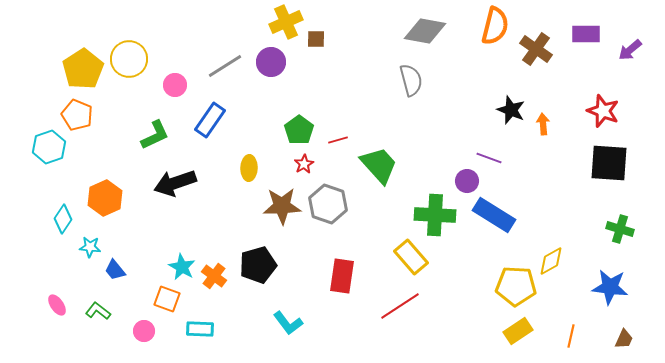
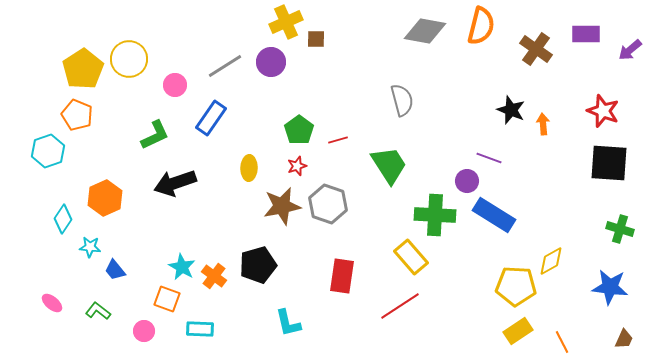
orange semicircle at (495, 26): moved 14 px left
gray semicircle at (411, 80): moved 9 px left, 20 px down
blue rectangle at (210, 120): moved 1 px right, 2 px up
cyan hexagon at (49, 147): moved 1 px left, 4 px down
red star at (304, 164): moved 7 px left, 2 px down; rotated 12 degrees clockwise
green trapezoid at (379, 165): moved 10 px right; rotated 9 degrees clockwise
brown star at (282, 206): rotated 9 degrees counterclockwise
pink ellipse at (57, 305): moved 5 px left, 2 px up; rotated 15 degrees counterclockwise
cyan L-shape at (288, 323): rotated 24 degrees clockwise
orange line at (571, 336): moved 9 px left, 6 px down; rotated 40 degrees counterclockwise
